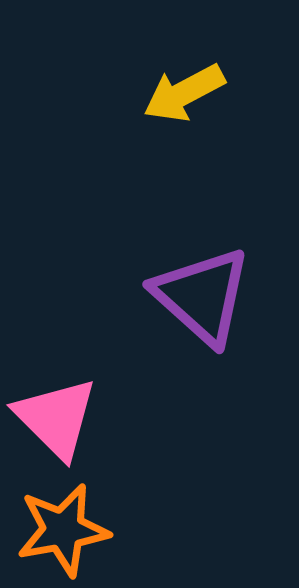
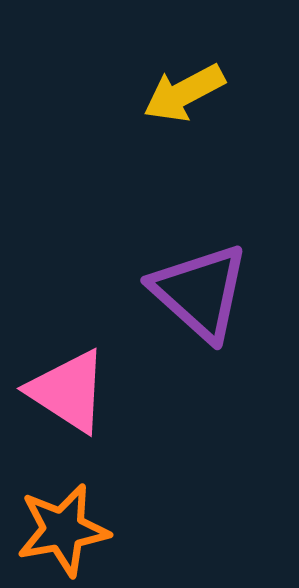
purple triangle: moved 2 px left, 4 px up
pink triangle: moved 12 px right, 27 px up; rotated 12 degrees counterclockwise
